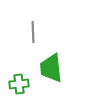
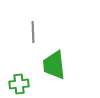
green trapezoid: moved 3 px right, 3 px up
